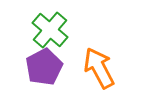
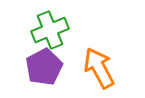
green cross: rotated 27 degrees clockwise
